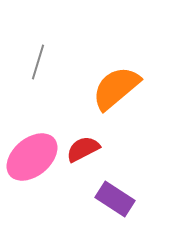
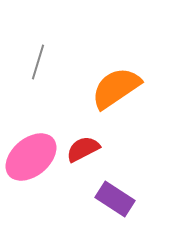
orange semicircle: rotated 6 degrees clockwise
pink ellipse: moved 1 px left
